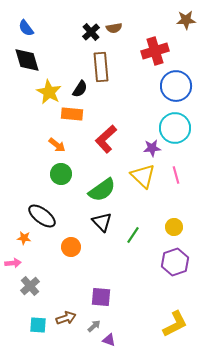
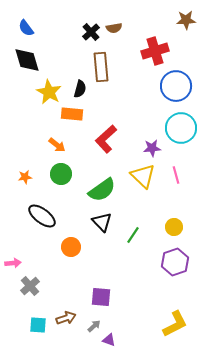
black semicircle: rotated 18 degrees counterclockwise
cyan circle: moved 6 px right
orange star: moved 1 px right, 61 px up; rotated 16 degrees counterclockwise
